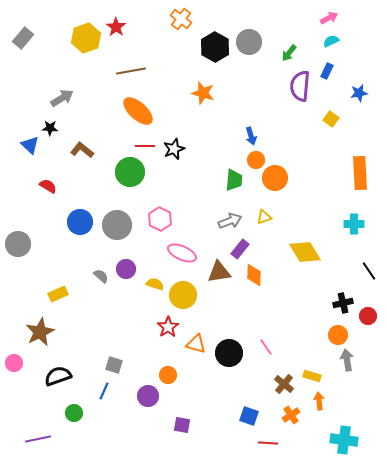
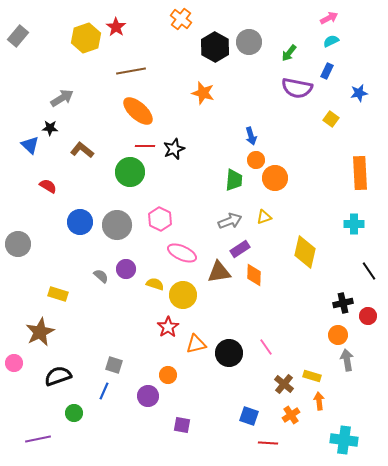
gray rectangle at (23, 38): moved 5 px left, 2 px up
purple semicircle at (300, 86): moved 3 px left, 2 px down; rotated 84 degrees counterclockwise
purple rectangle at (240, 249): rotated 18 degrees clockwise
yellow diamond at (305, 252): rotated 44 degrees clockwise
yellow rectangle at (58, 294): rotated 42 degrees clockwise
orange triangle at (196, 344): rotated 30 degrees counterclockwise
